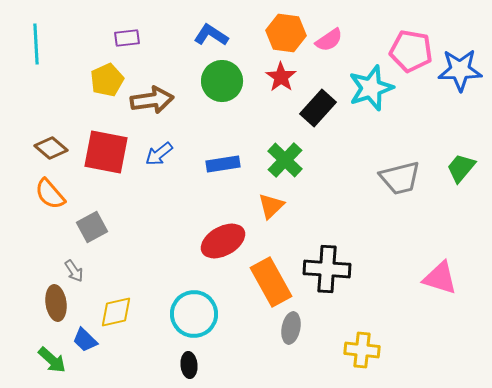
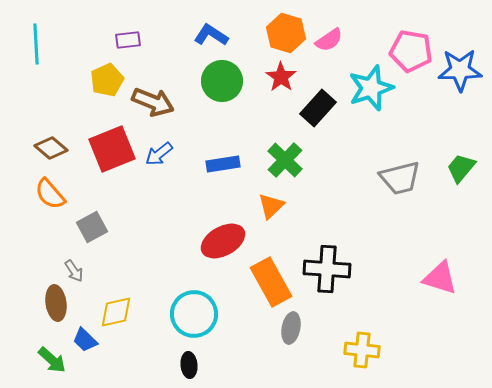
orange hexagon: rotated 9 degrees clockwise
purple rectangle: moved 1 px right, 2 px down
brown arrow: moved 1 px right, 2 px down; rotated 30 degrees clockwise
red square: moved 6 px right, 3 px up; rotated 33 degrees counterclockwise
